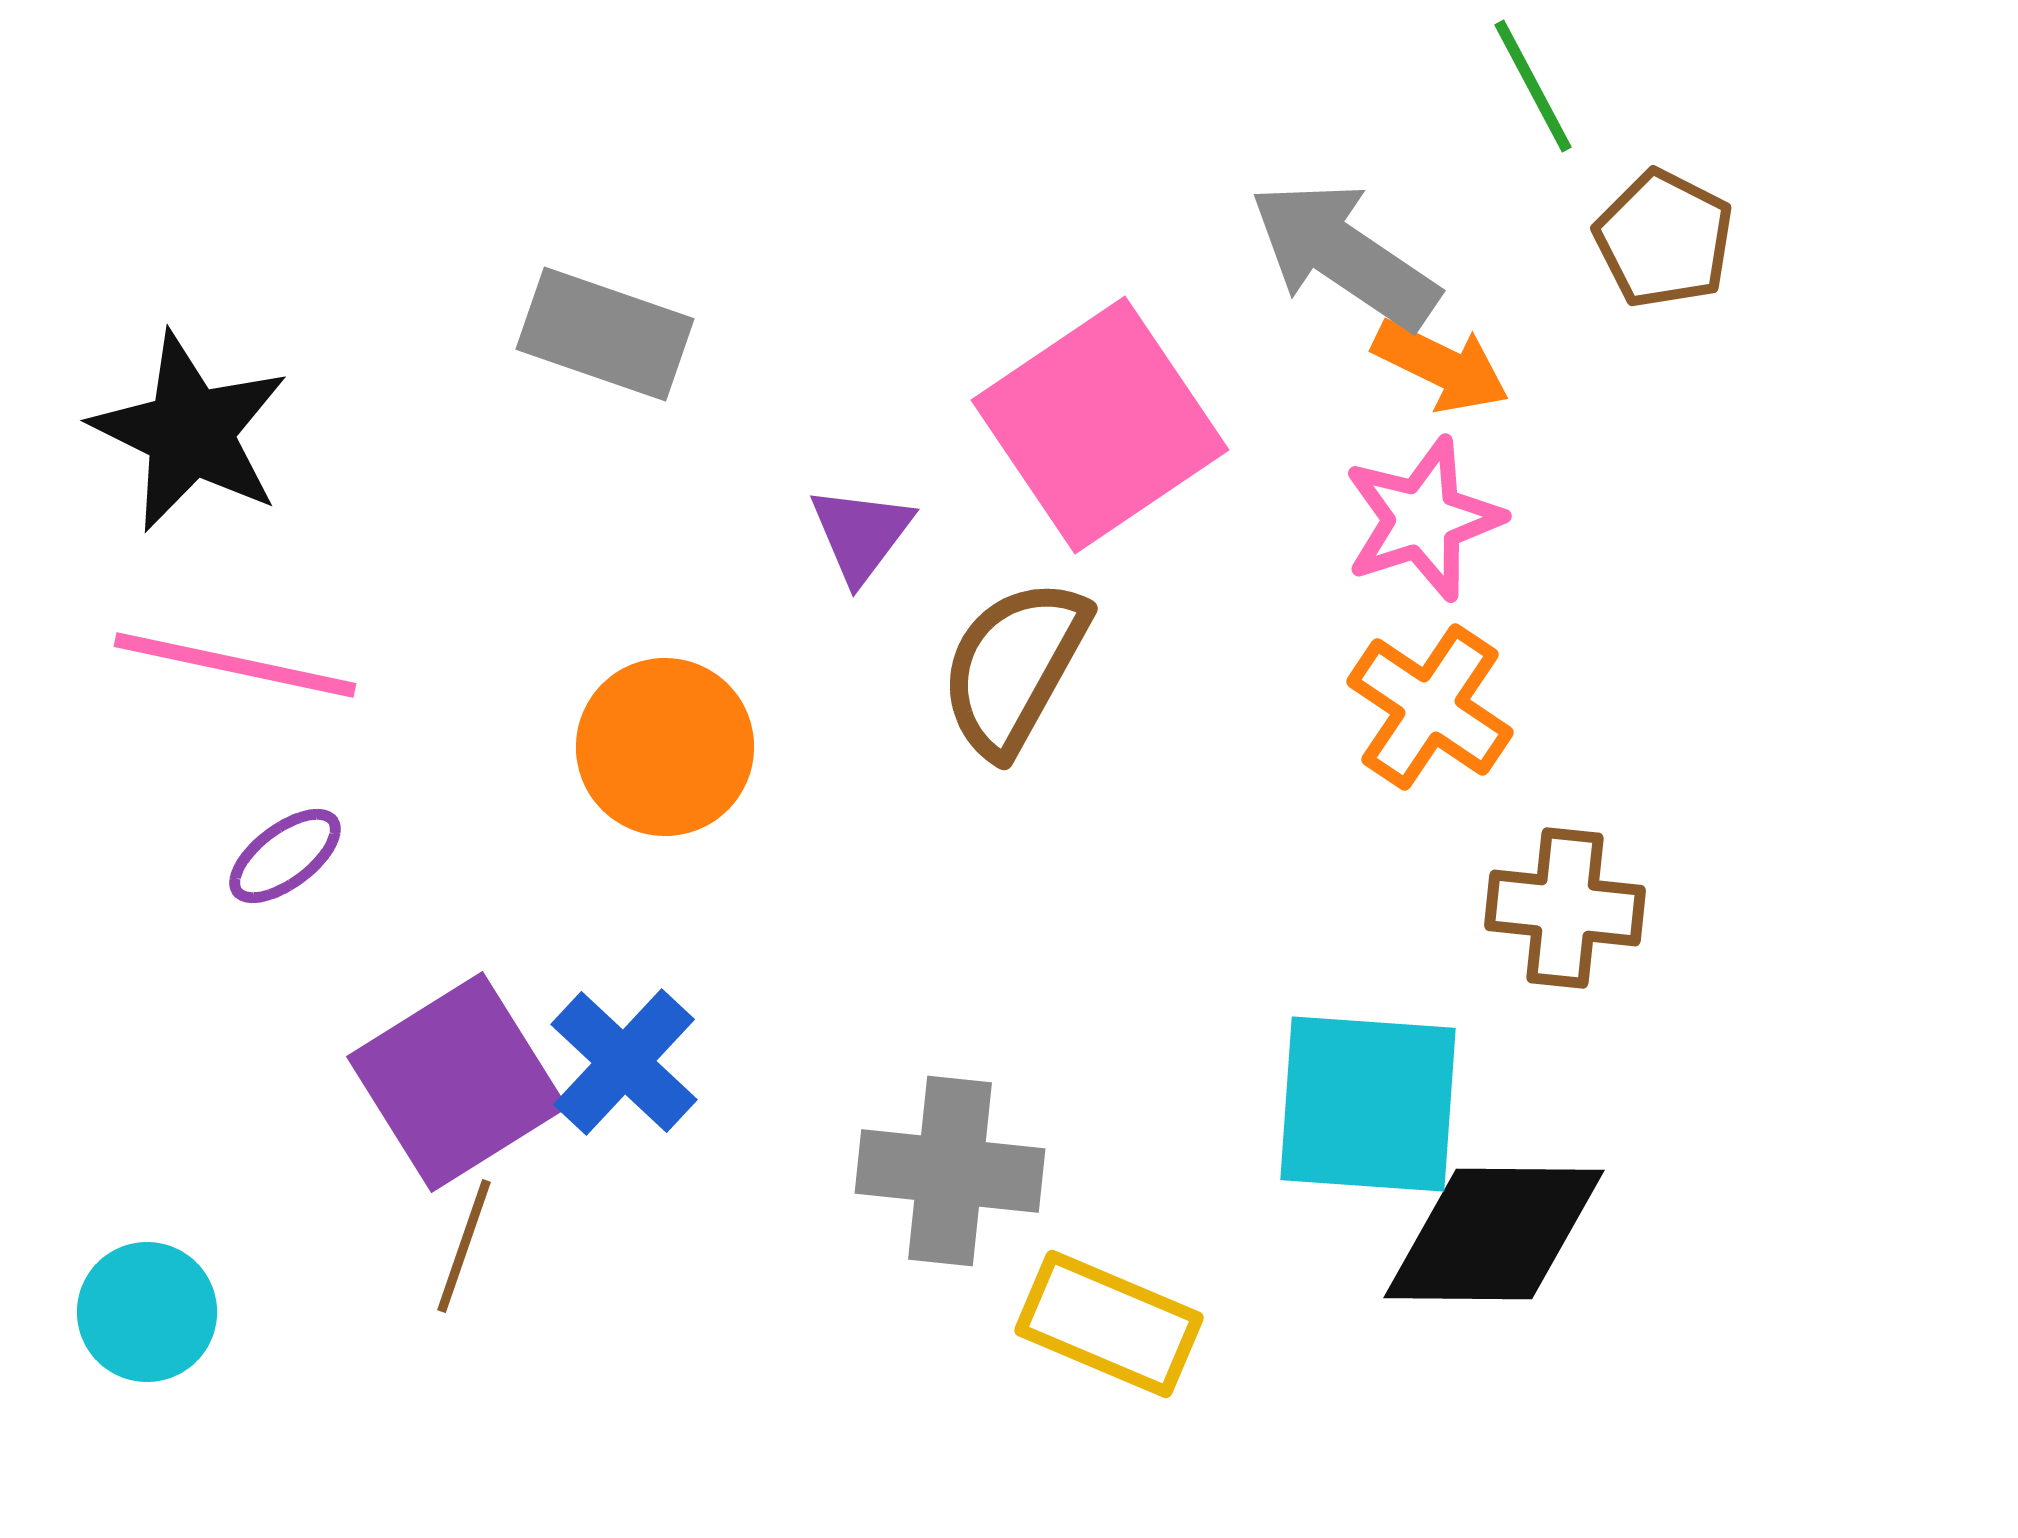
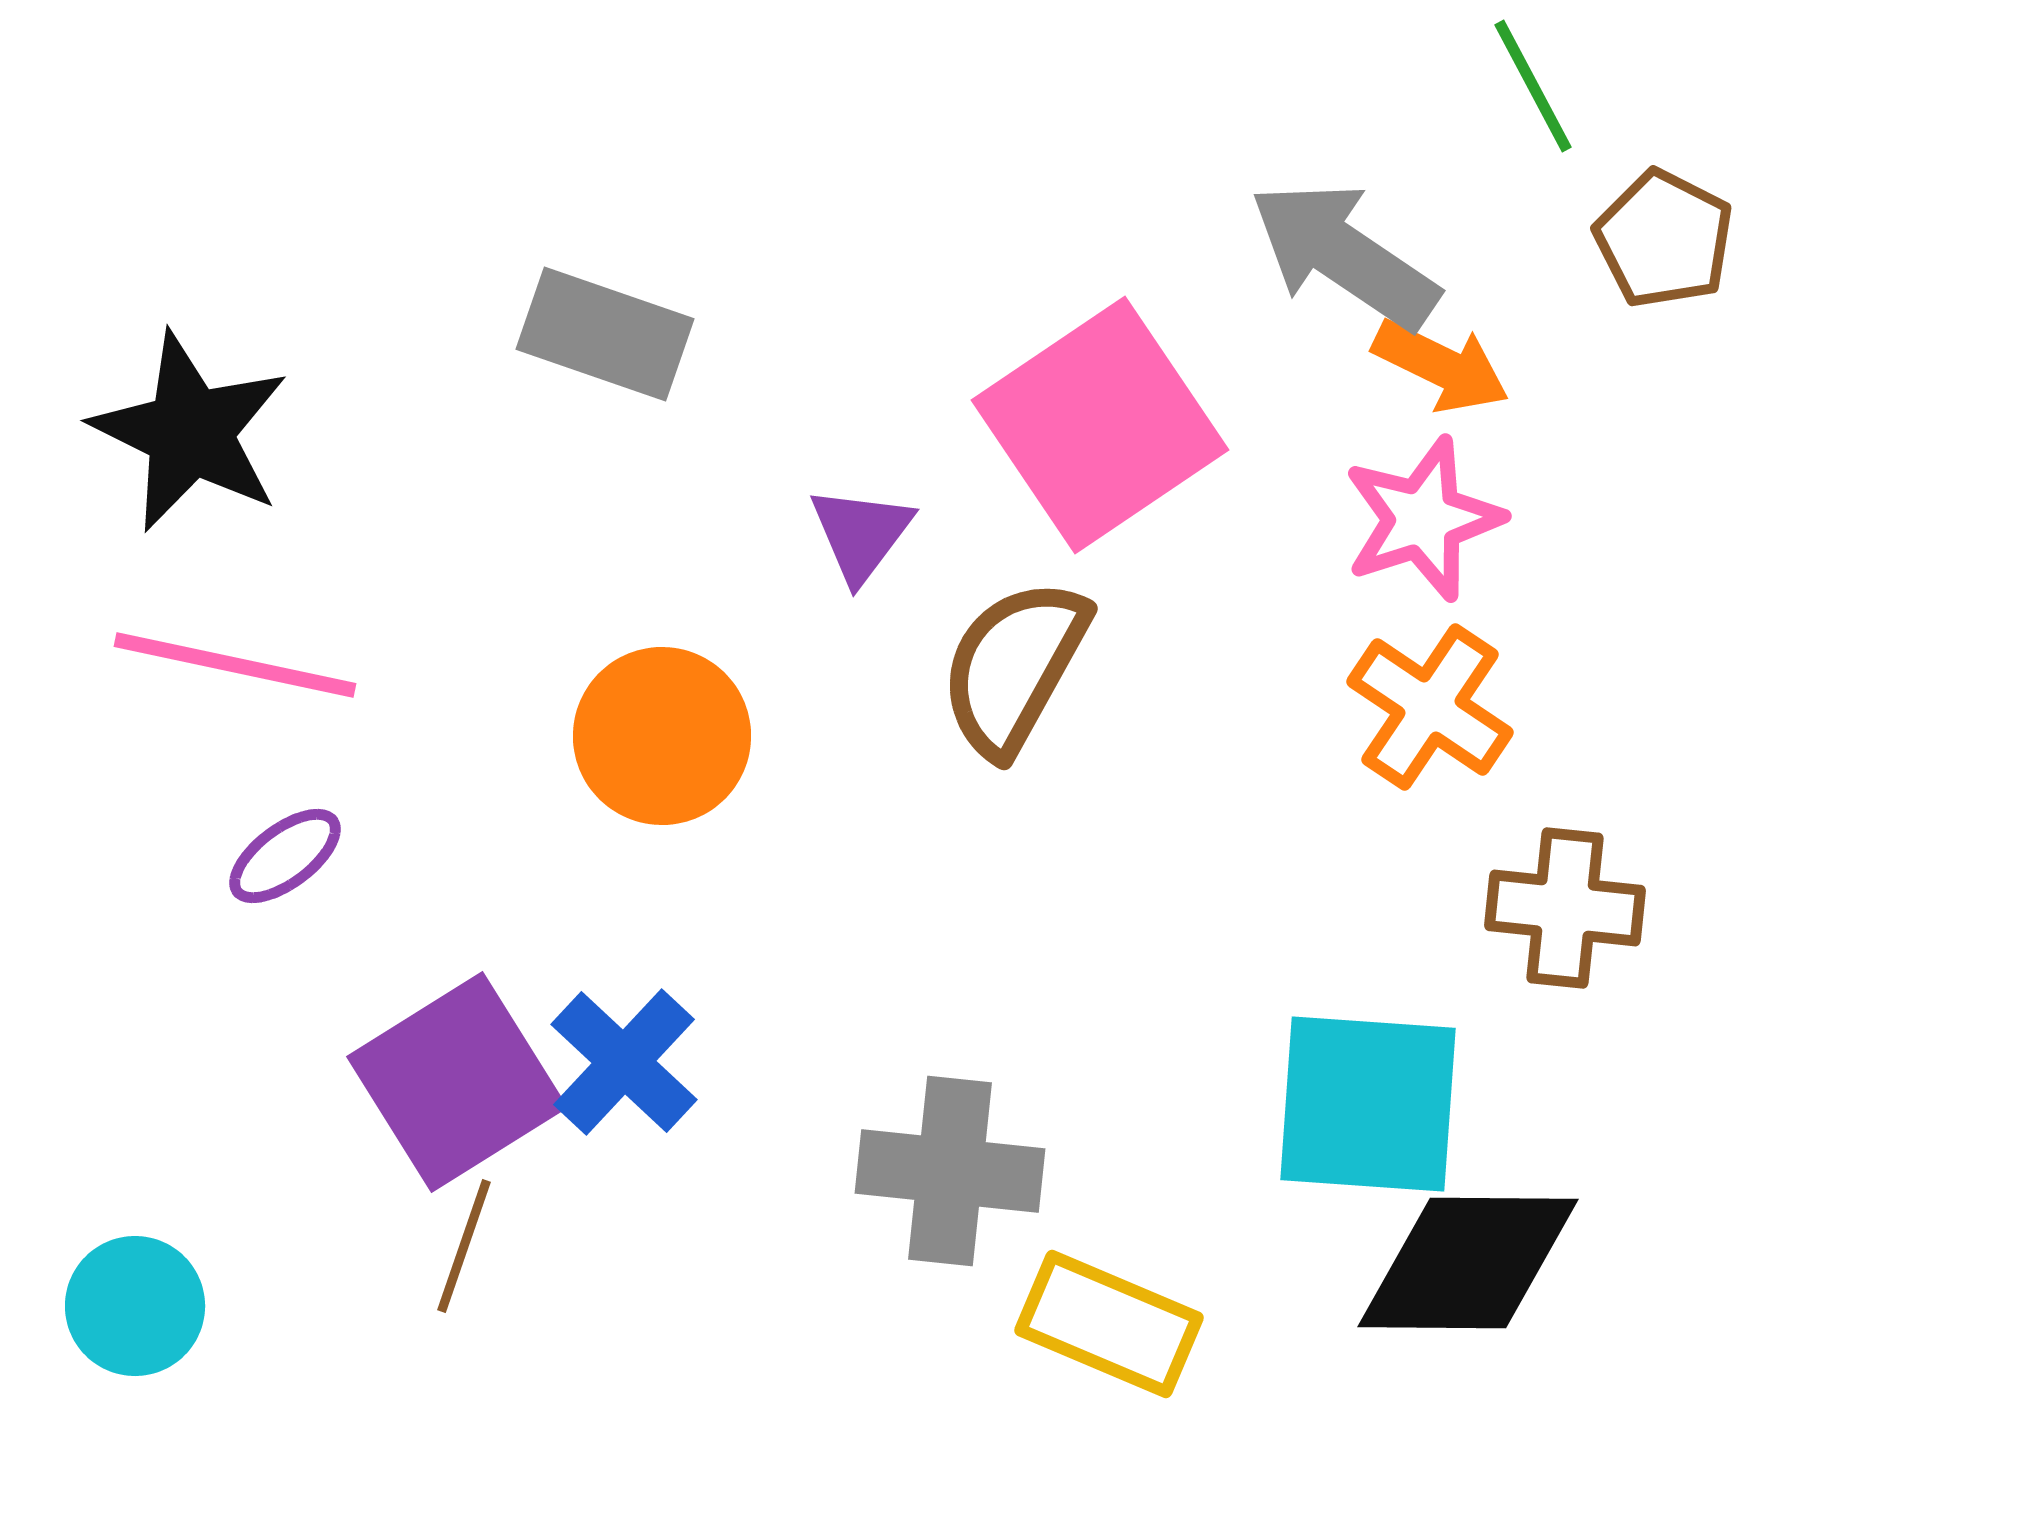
orange circle: moved 3 px left, 11 px up
black diamond: moved 26 px left, 29 px down
cyan circle: moved 12 px left, 6 px up
